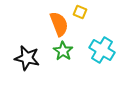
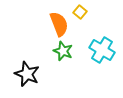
yellow square: rotated 16 degrees clockwise
green star: rotated 12 degrees counterclockwise
black star: moved 16 px down; rotated 10 degrees clockwise
